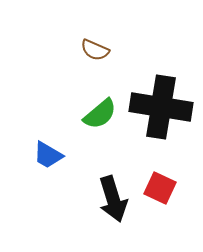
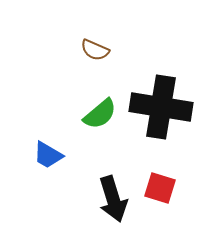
red square: rotated 8 degrees counterclockwise
